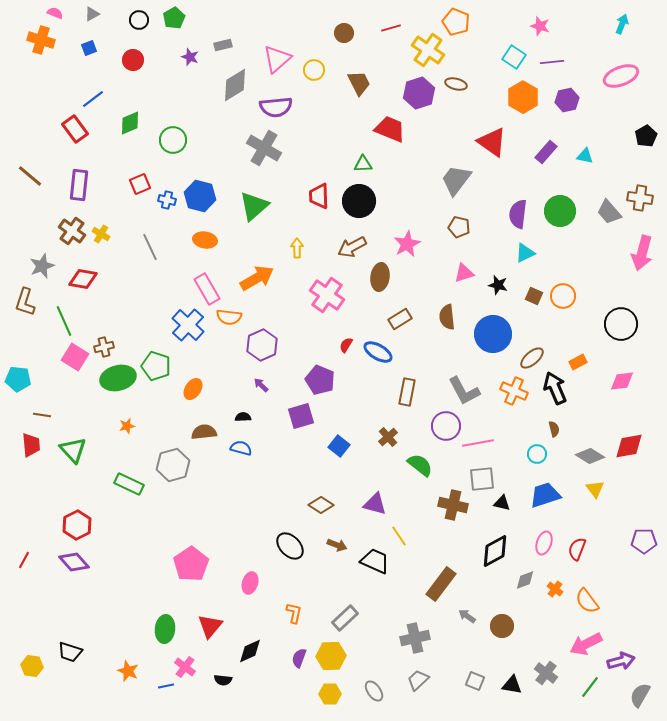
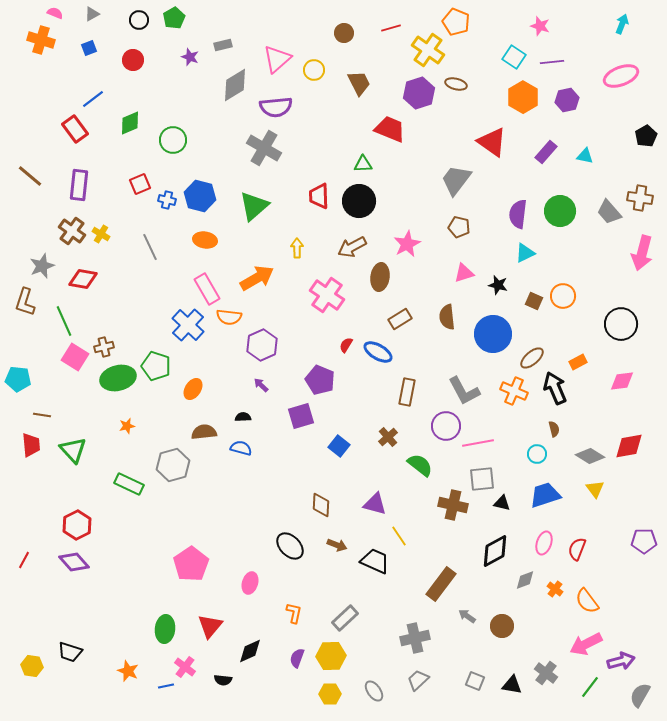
brown square at (534, 296): moved 5 px down
brown diamond at (321, 505): rotated 60 degrees clockwise
purple semicircle at (299, 658): moved 2 px left
